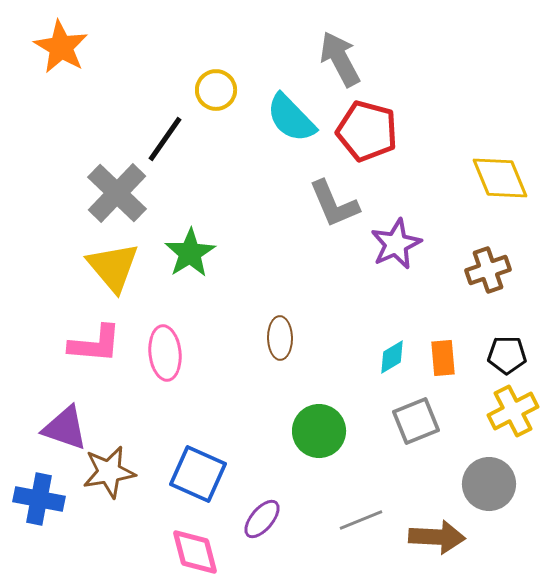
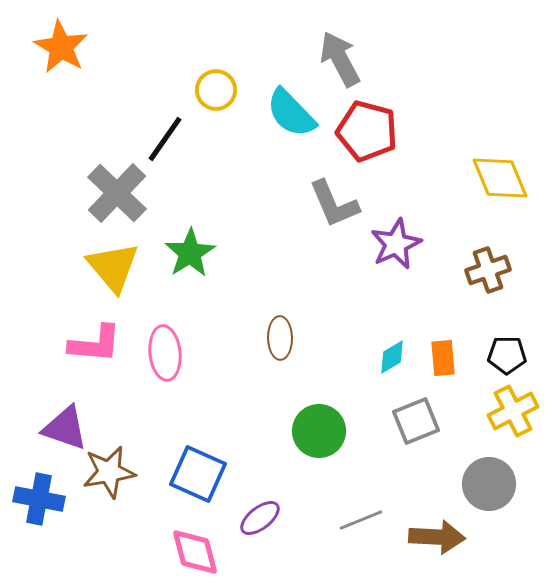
cyan semicircle: moved 5 px up
purple ellipse: moved 2 px left, 1 px up; rotated 12 degrees clockwise
